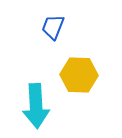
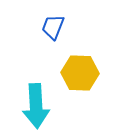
yellow hexagon: moved 1 px right, 2 px up
